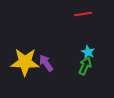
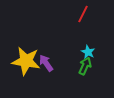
red line: rotated 54 degrees counterclockwise
yellow star: moved 1 px right, 1 px up; rotated 8 degrees clockwise
